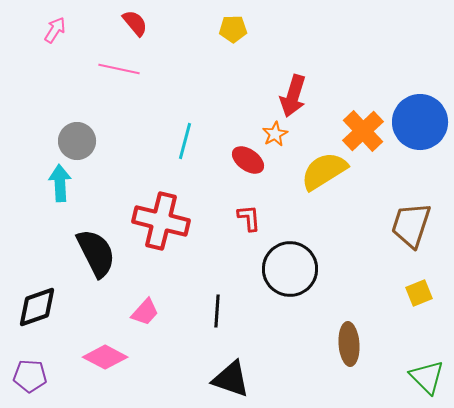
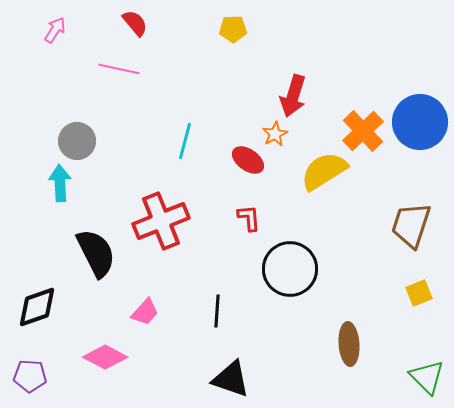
red cross: rotated 36 degrees counterclockwise
